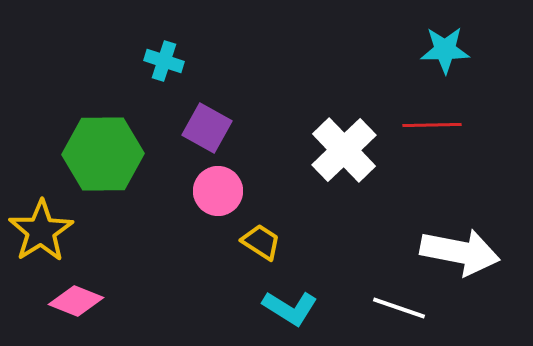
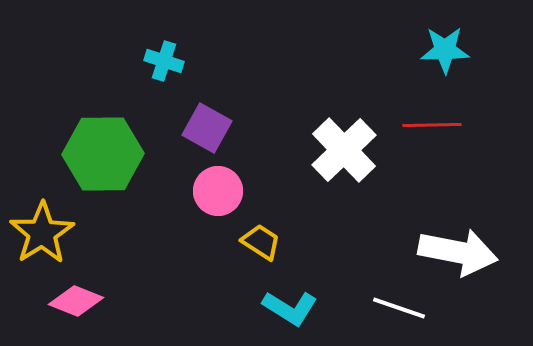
yellow star: moved 1 px right, 2 px down
white arrow: moved 2 px left
